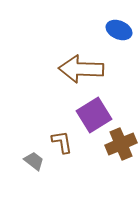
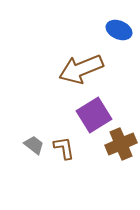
brown arrow: rotated 24 degrees counterclockwise
brown L-shape: moved 2 px right, 6 px down
gray trapezoid: moved 16 px up
